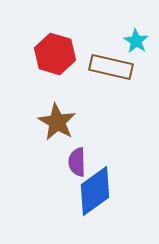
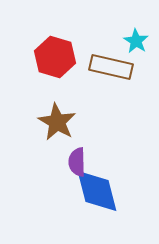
red hexagon: moved 3 px down
blue diamond: moved 2 px right; rotated 69 degrees counterclockwise
